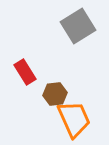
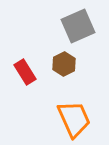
gray square: rotated 8 degrees clockwise
brown hexagon: moved 9 px right, 30 px up; rotated 20 degrees counterclockwise
